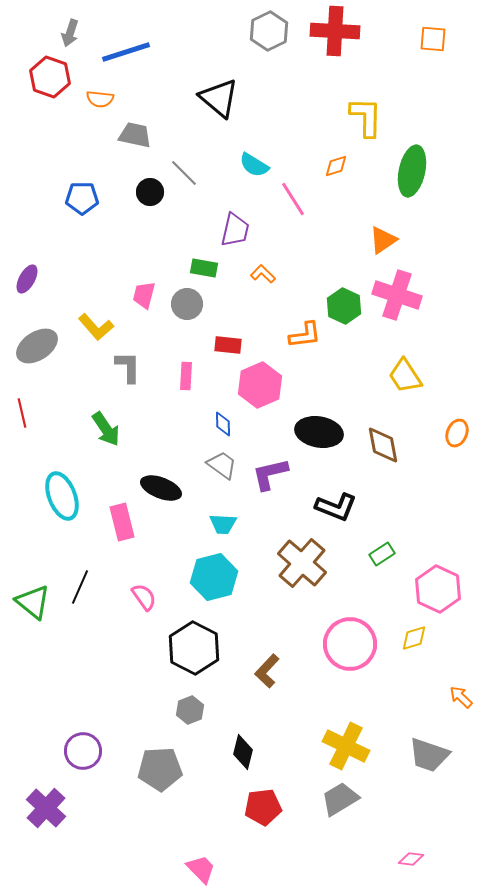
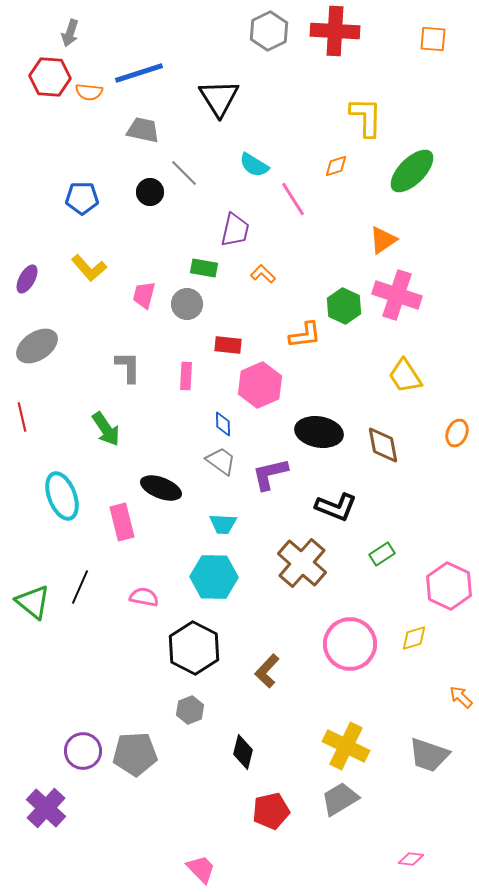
blue line at (126, 52): moved 13 px right, 21 px down
red hexagon at (50, 77): rotated 15 degrees counterclockwise
black triangle at (219, 98): rotated 18 degrees clockwise
orange semicircle at (100, 99): moved 11 px left, 7 px up
gray trapezoid at (135, 135): moved 8 px right, 5 px up
green ellipse at (412, 171): rotated 33 degrees clockwise
yellow L-shape at (96, 327): moved 7 px left, 59 px up
red line at (22, 413): moved 4 px down
gray trapezoid at (222, 465): moved 1 px left, 4 px up
cyan hexagon at (214, 577): rotated 15 degrees clockwise
pink hexagon at (438, 589): moved 11 px right, 3 px up
pink semicircle at (144, 597): rotated 44 degrees counterclockwise
gray pentagon at (160, 769): moved 25 px left, 15 px up
red pentagon at (263, 807): moved 8 px right, 4 px down; rotated 6 degrees counterclockwise
